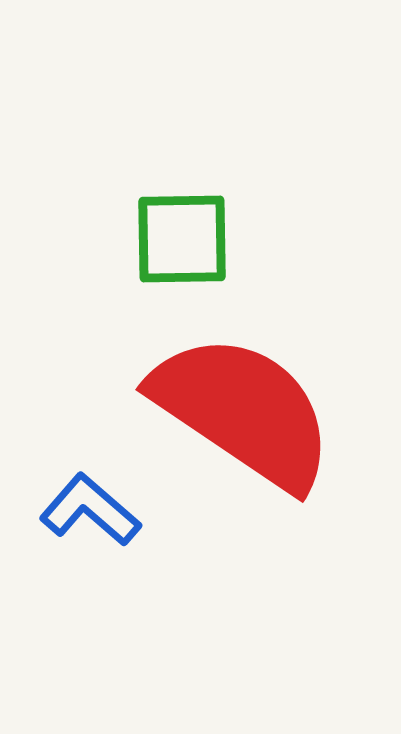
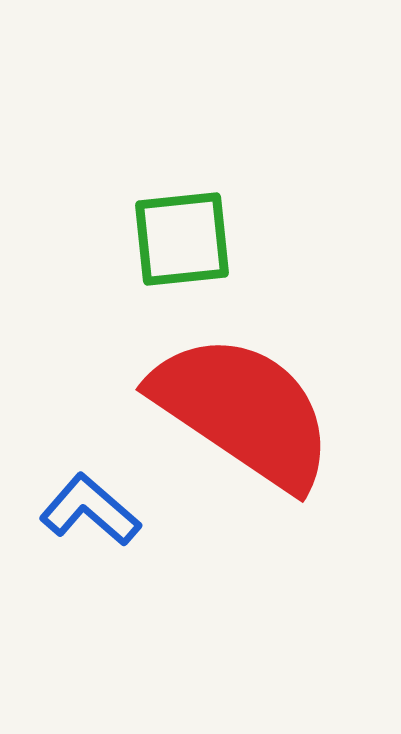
green square: rotated 5 degrees counterclockwise
